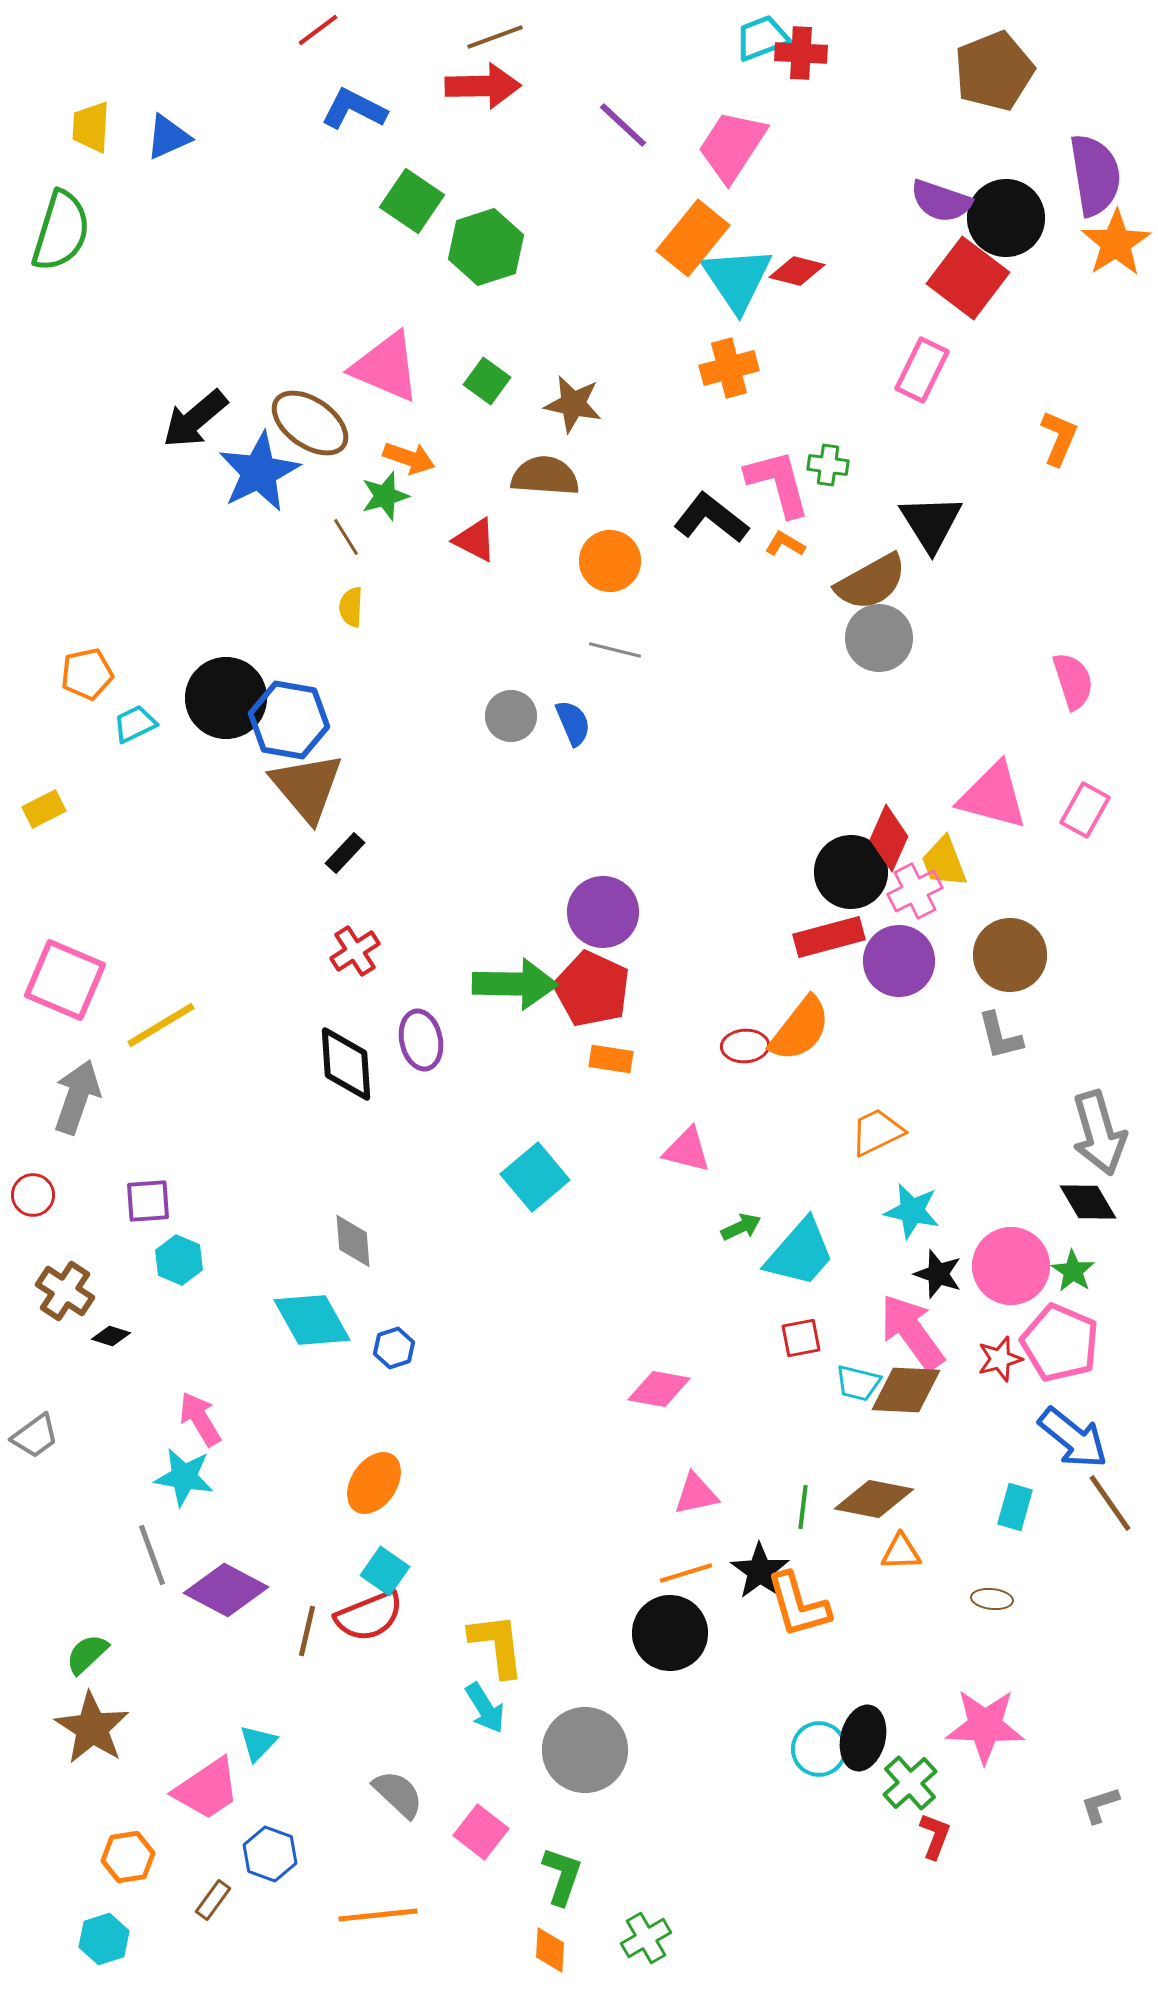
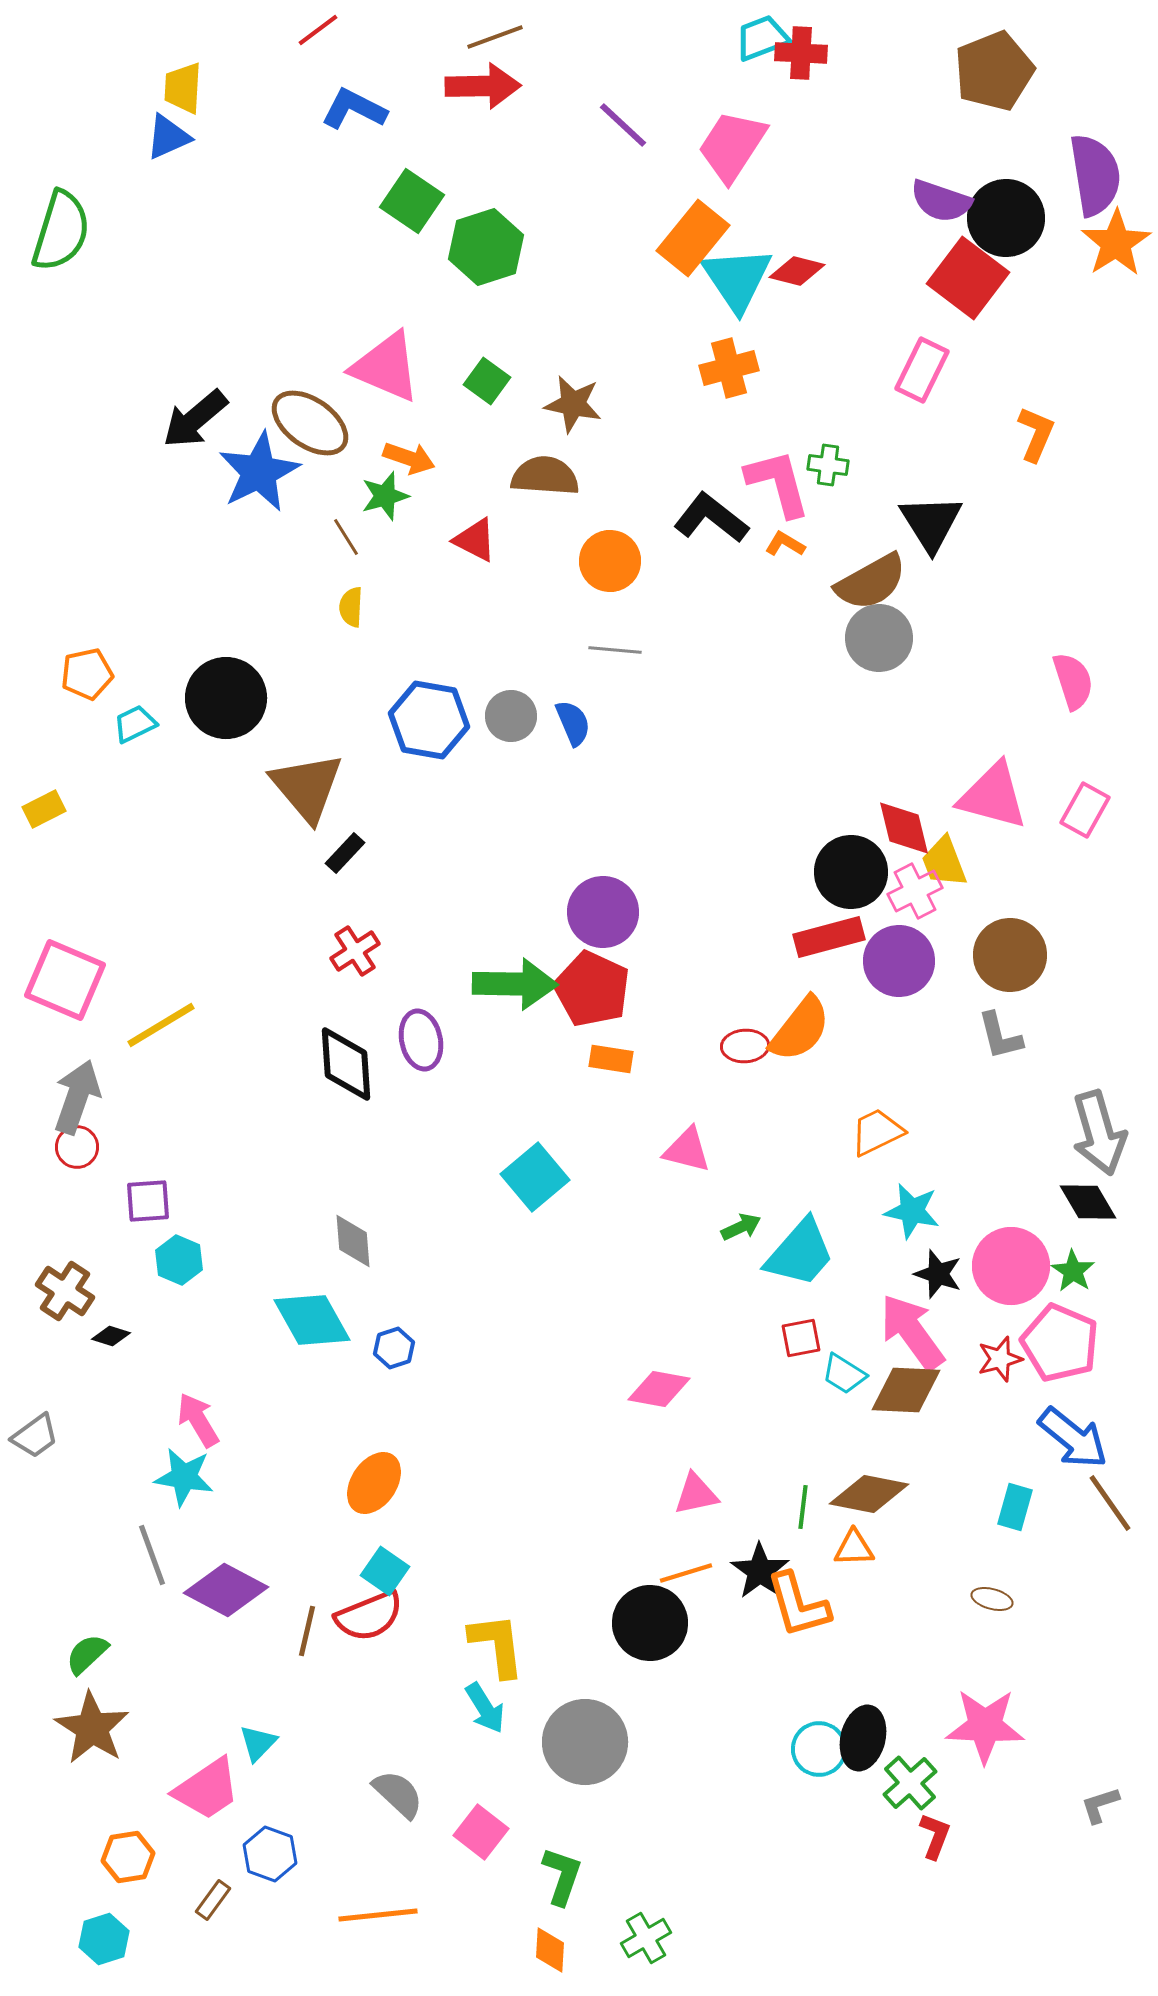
yellow trapezoid at (91, 127): moved 92 px right, 39 px up
orange L-shape at (1059, 438): moved 23 px left, 4 px up
gray line at (615, 650): rotated 9 degrees counterclockwise
blue hexagon at (289, 720): moved 140 px right
red diamond at (889, 838): moved 15 px right, 10 px up; rotated 38 degrees counterclockwise
red circle at (33, 1195): moved 44 px right, 48 px up
cyan trapezoid at (858, 1383): moved 14 px left, 9 px up; rotated 18 degrees clockwise
pink arrow at (200, 1419): moved 2 px left, 1 px down
brown diamond at (874, 1499): moved 5 px left, 5 px up
orange triangle at (901, 1552): moved 47 px left, 4 px up
brown ellipse at (992, 1599): rotated 9 degrees clockwise
black circle at (670, 1633): moved 20 px left, 10 px up
gray circle at (585, 1750): moved 8 px up
